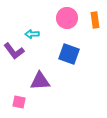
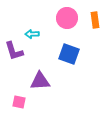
purple L-shape: rotated 20 degrees clockwise
